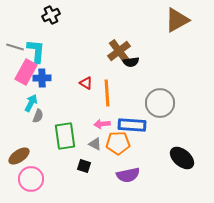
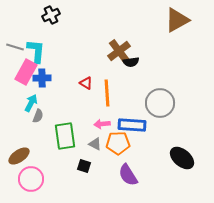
purple semicircle: rotated 70 degrees clockwise
